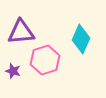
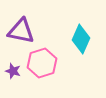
purple triangle: moved 1 px up; rotated 16 degrees clockwise
pink hexagon: moved 3 px left, 3 px down
